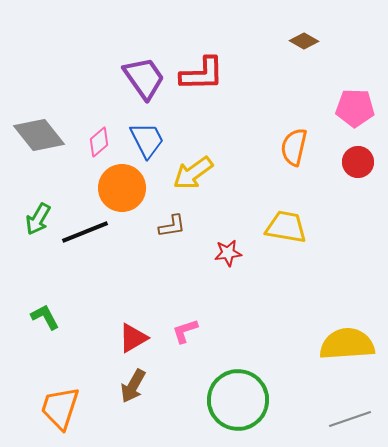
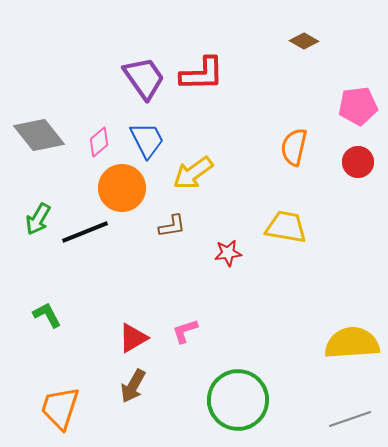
pink pentagon: moved 3 px right, 2 px up; rotated 9 degrees counterclockwise
green L-shape: moved 2 px right, 2 px up
yellow semicircle: moved 5 px right, 1 px up
